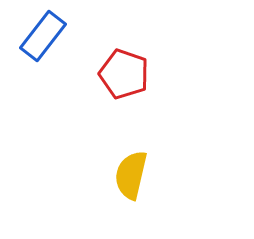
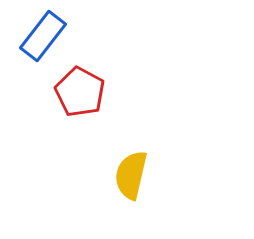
red pentagon: moved 44 px left, 18 px down; rotated 9 degrees clockwise
